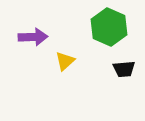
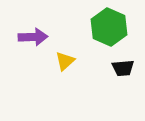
black trapezoid: moved 1 px left, 1 px up
